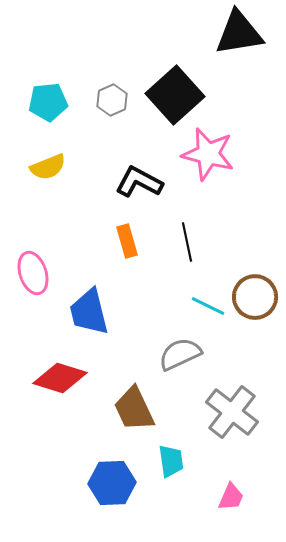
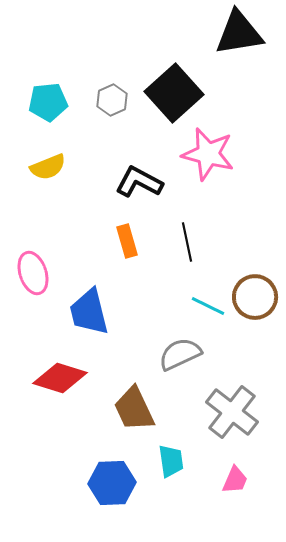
black square: moved 1 px left, 2 px up
pink trapezoid: moved 4 px right, 17 px up
